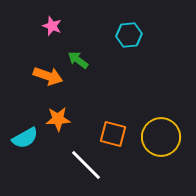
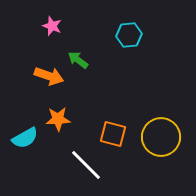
orange arrow: moved 1 px right
